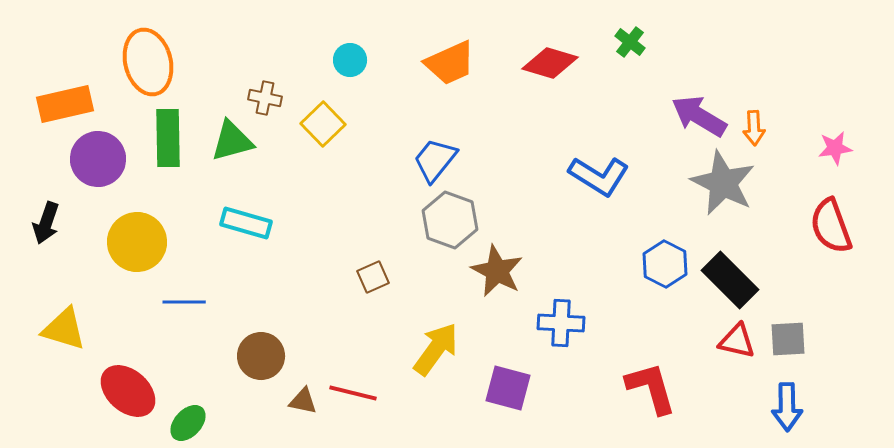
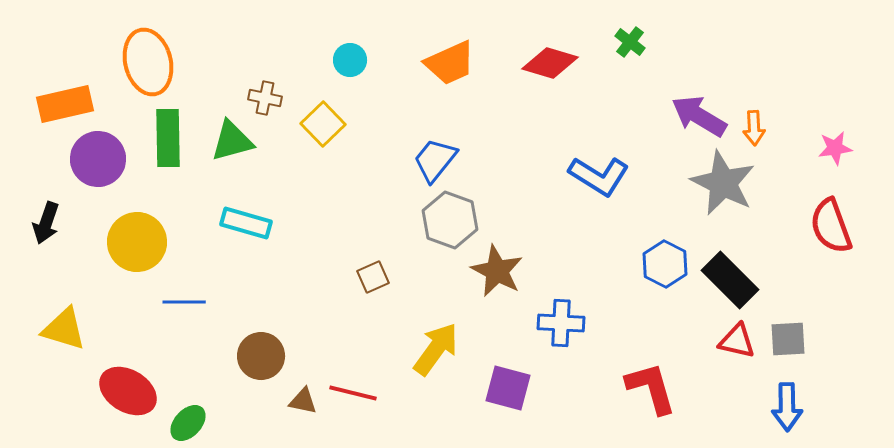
red ellipse: rotated 10 degrees counterclockwise
